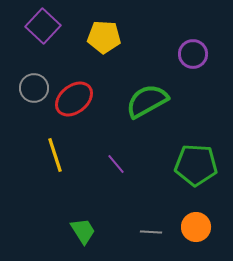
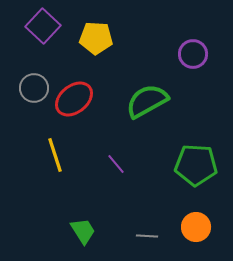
yellow pentagon: moved 8 px left, 1 px down
gray line: moved 4 px left, 4 px down
